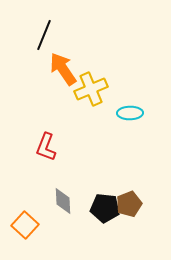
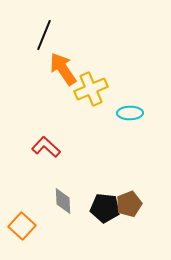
red L-shape: rotated 112 degrees clockwise
orange square: moved 3 px left, 1 px down
